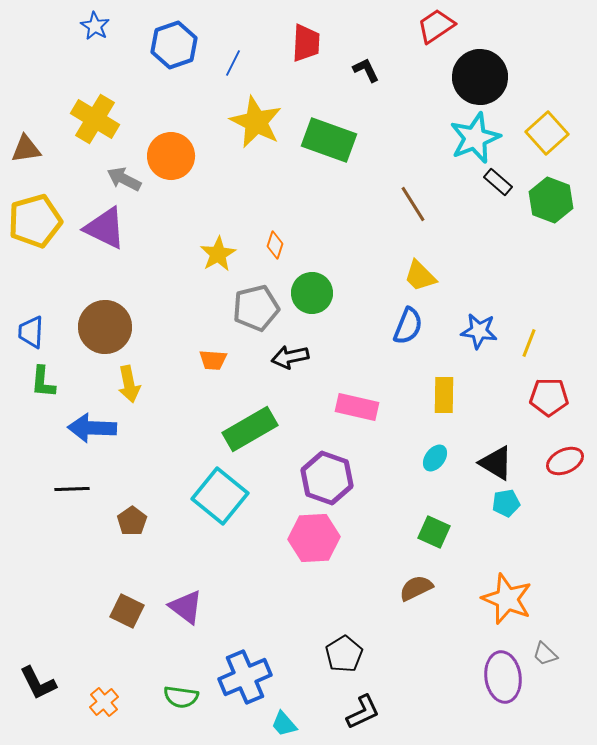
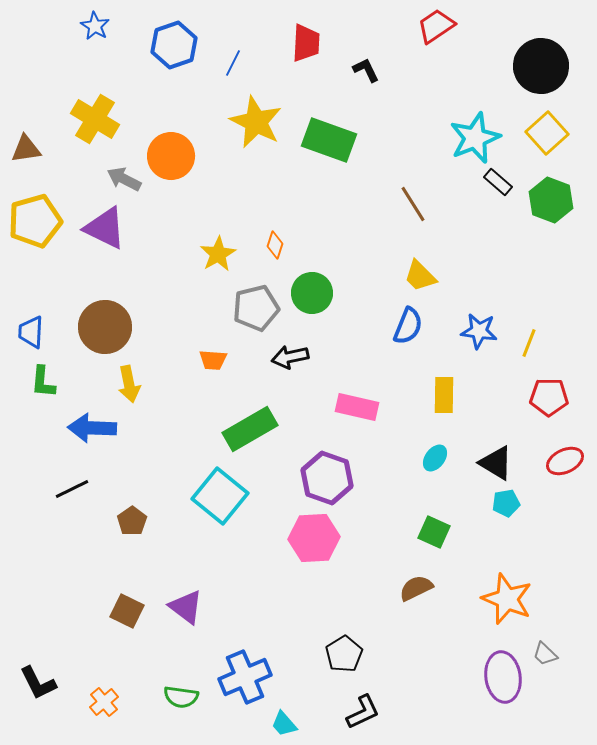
black circle at (480, 77): moved 61 px right, 11 px up
black line at (72, 489): rotated 24 degrees counterclockwise
